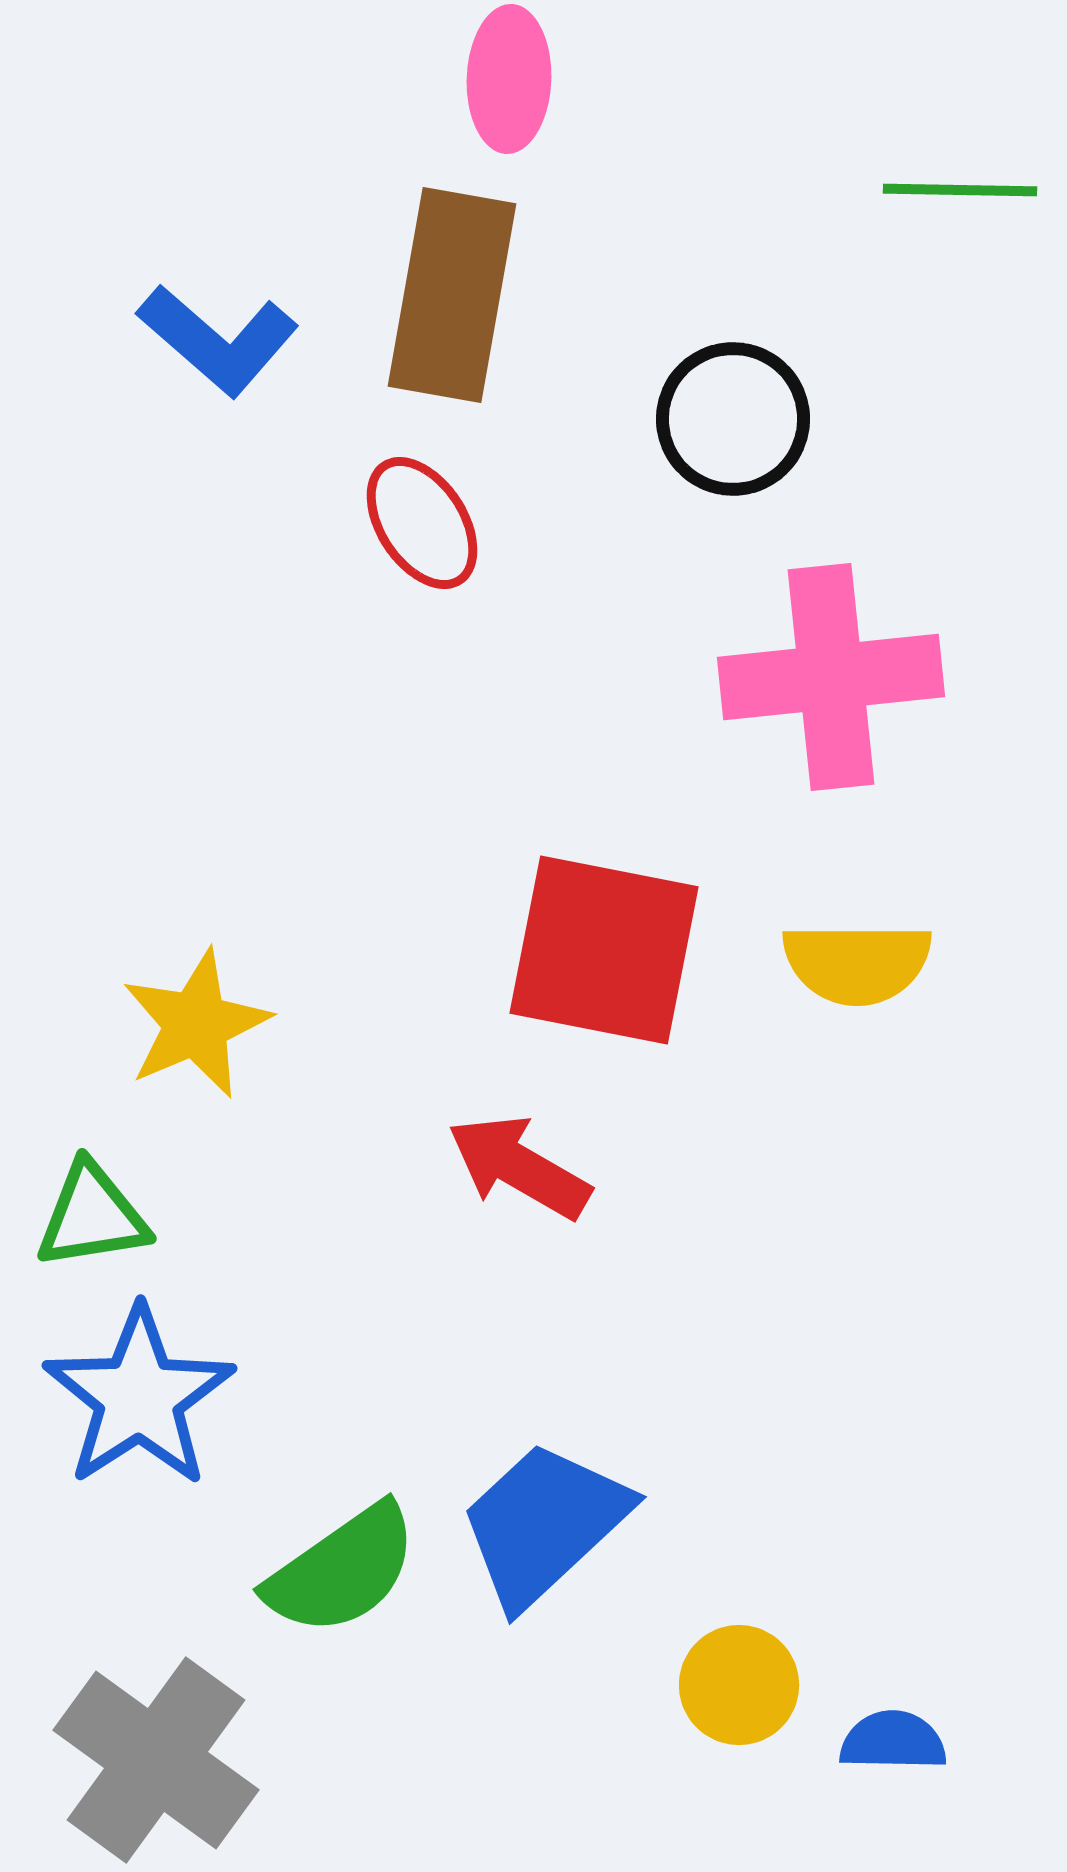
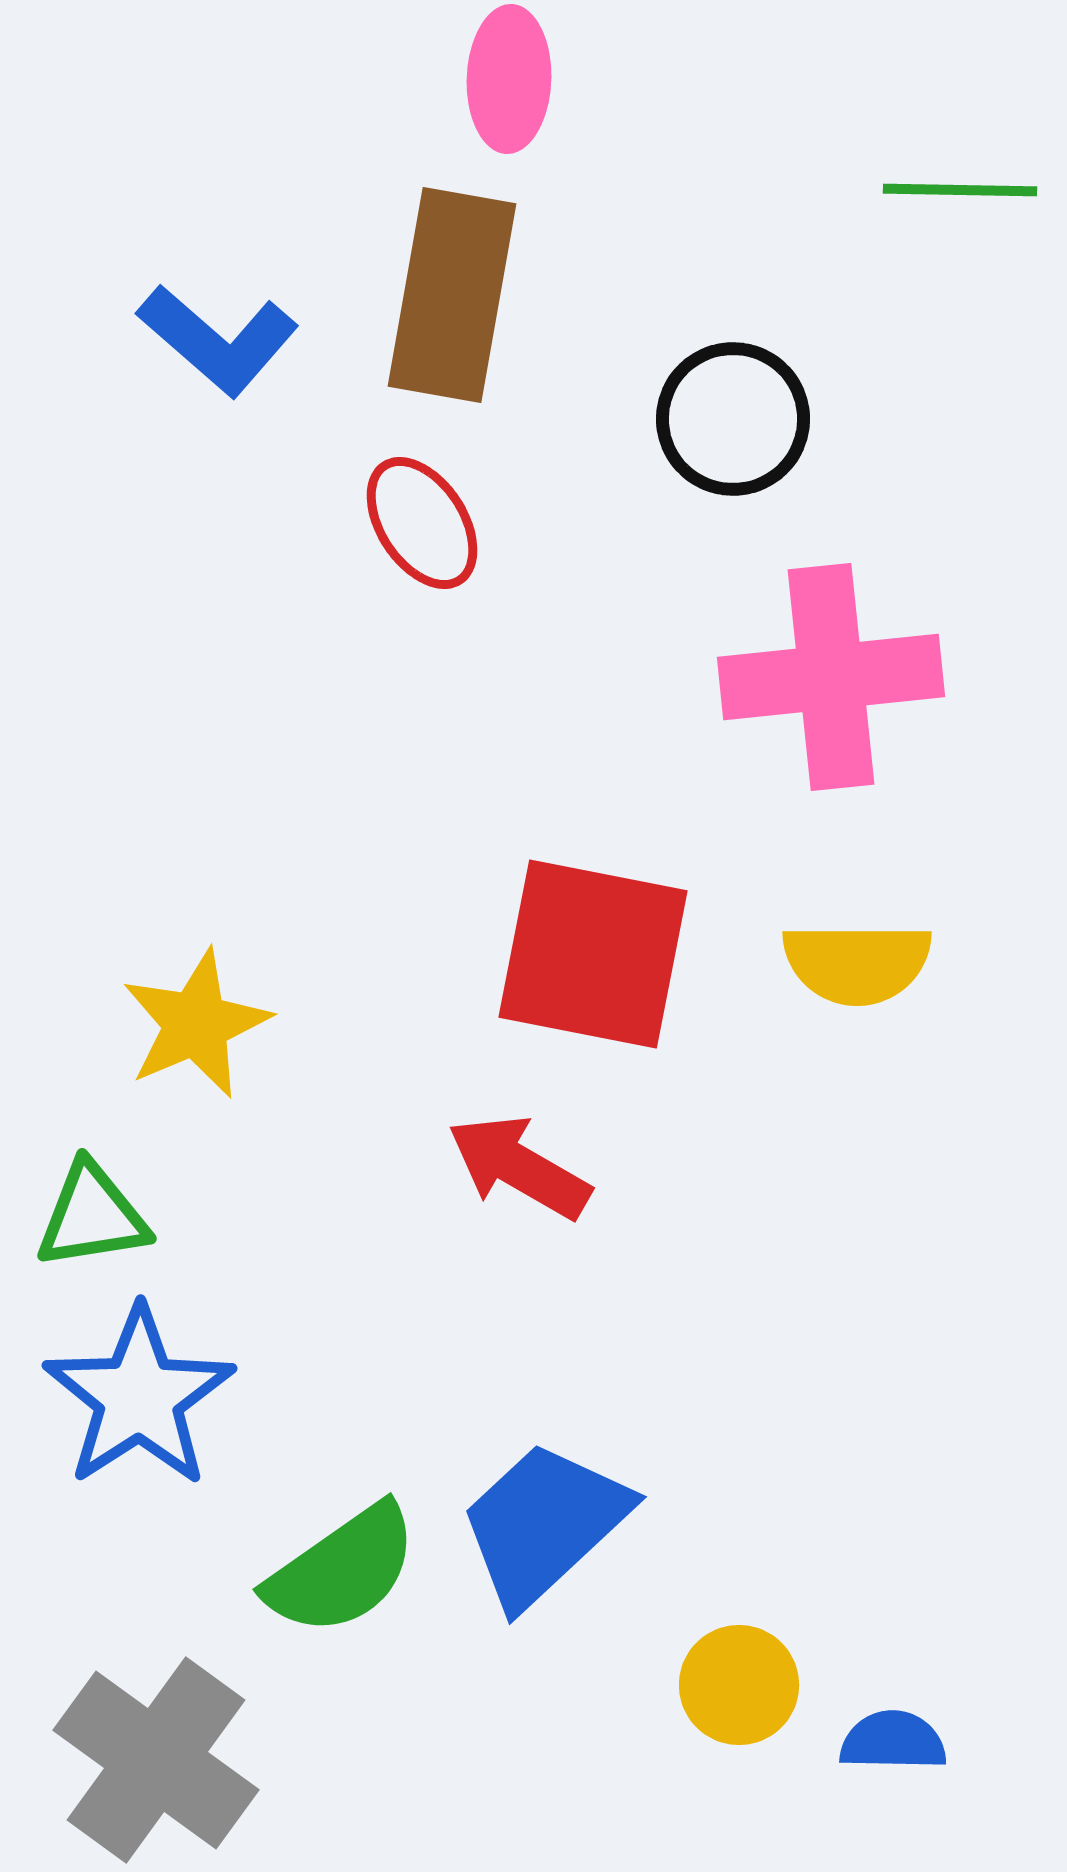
red square: moved 11 px left, 4 px down
